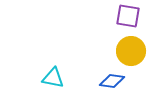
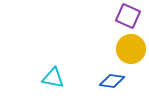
purple square: rotated 15 degrees clockwise
yellow circle: moved 2 px up
